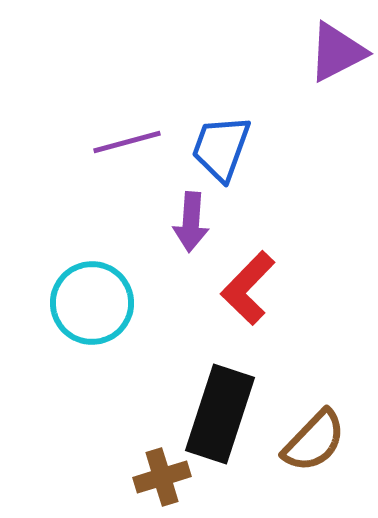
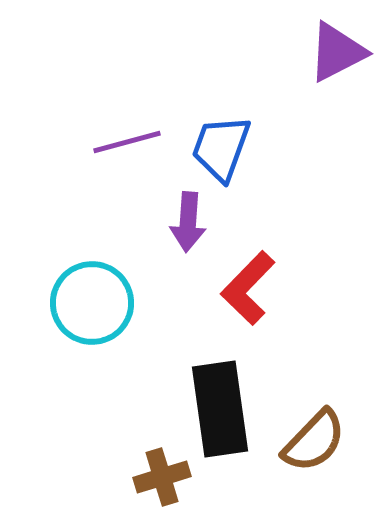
purple arrow: moved 3 px left
black rectangle: moved 5 px up; rotated 26 degrees counterclockwise
